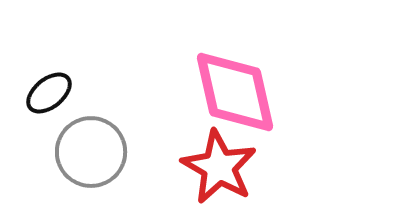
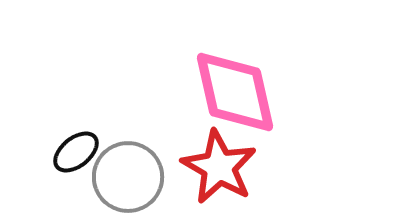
black ellipse: moved 27 px right, 59 px down
gray circle: moved 37 px right, 25 px down
